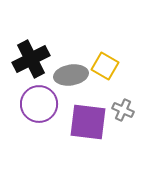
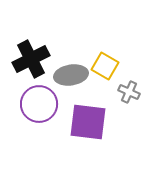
gray cross: moved 6 px right, 18 px up
